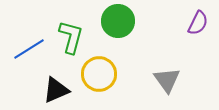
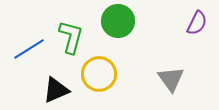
purple semicircle: moved 1 px left
gray triangle: moved 4 px right, 1 px up
